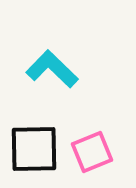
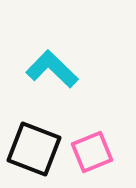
black square: rotated 22 degrees clockwise
